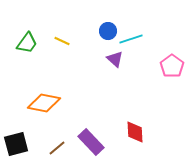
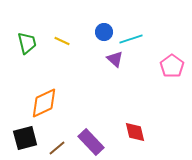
blue circle: moved 4 px left, 1 px down
green trapezoid: rotated 50 degrees counterclockwise
orange diamond: rotated 36 degrees counterclockwise
red diamond: rotated 10 degrees counterclockwise
black square: moved 9 px right, 6 px up
